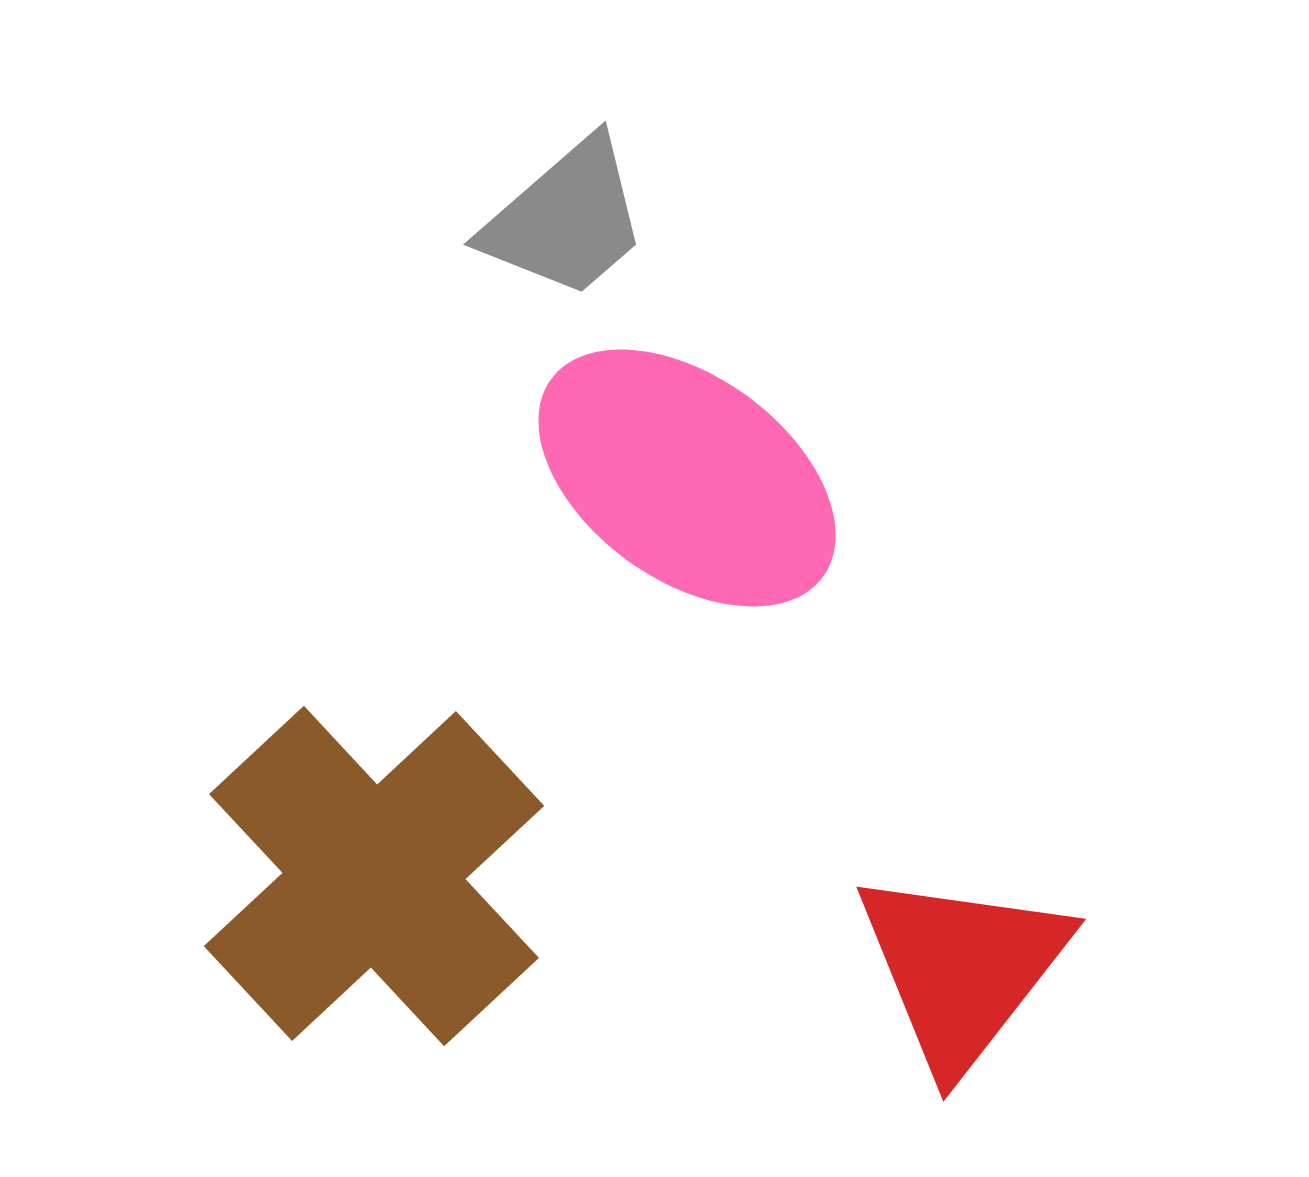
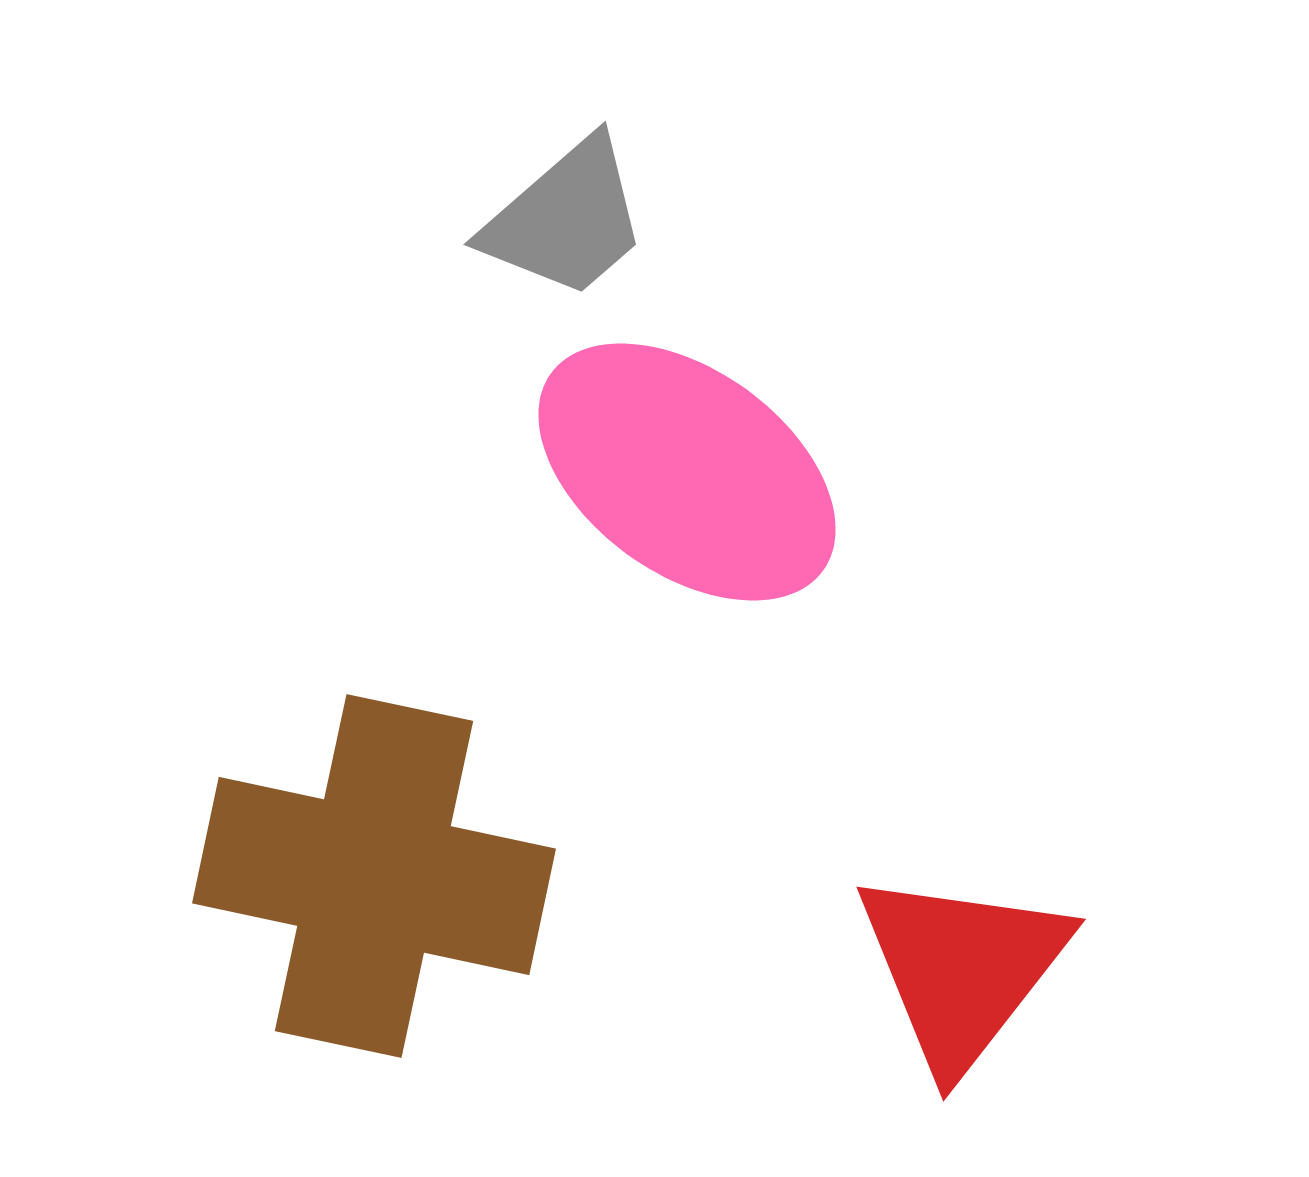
pink ellipse: moved 6 px up
brown cross: rotated 35 degrees counterclockwise
